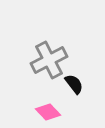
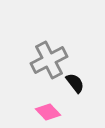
black semicircle: moved 1 px right, 1 px up
